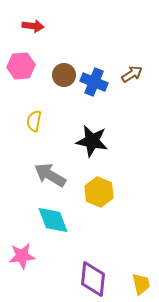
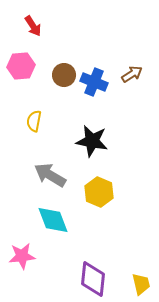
red arrow: rotated 50 degrees clockwise
